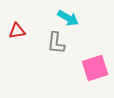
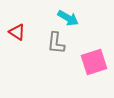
red triangle: moved 1 px down; rotated 42 degrees clockwise
pink square: moved 1 px left, 6 px up
